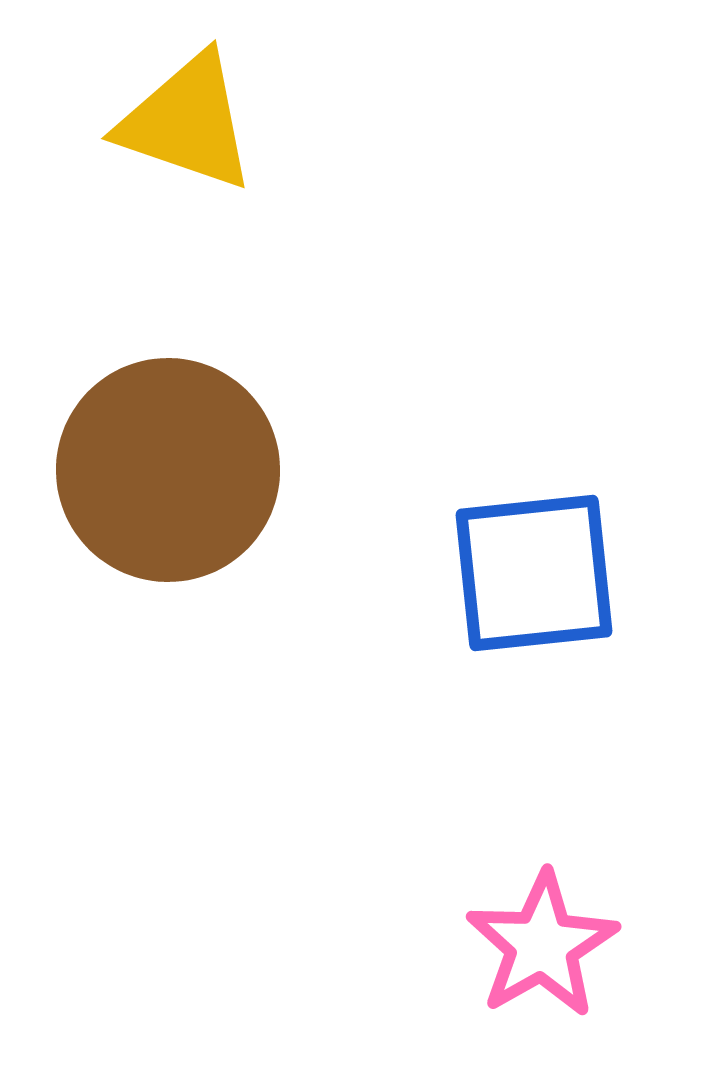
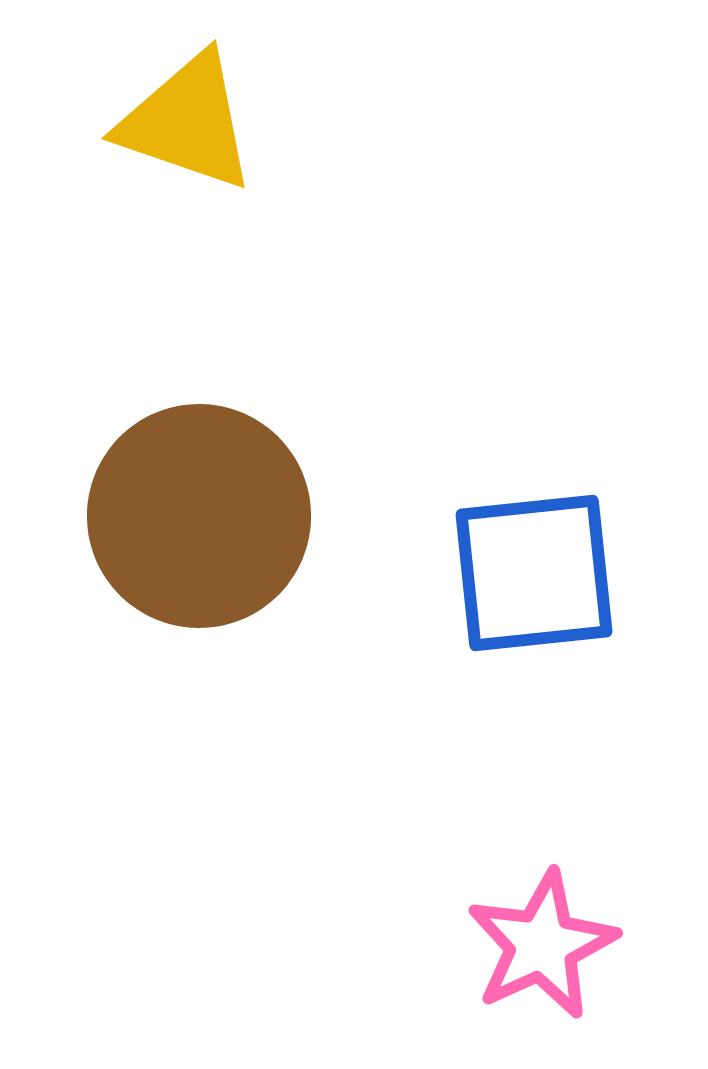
brown circle: moved 31 px right, 46 px down
pink star: rotated 5 degrees clockwise
